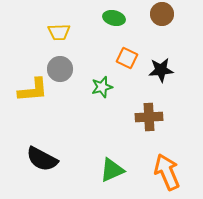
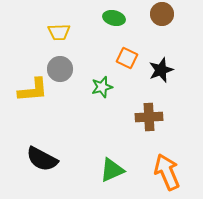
black star: rotated 15 degrees counterclockwise
